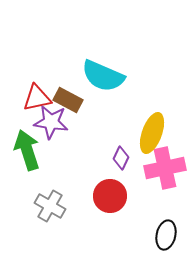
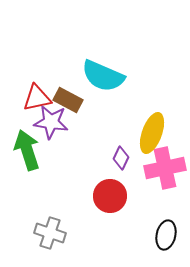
gray cross: moved 27 px down; rotated 12 degrees counterclockwise
